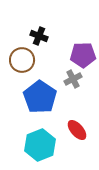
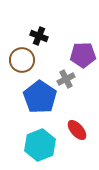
gray cross: moved 7 px left
